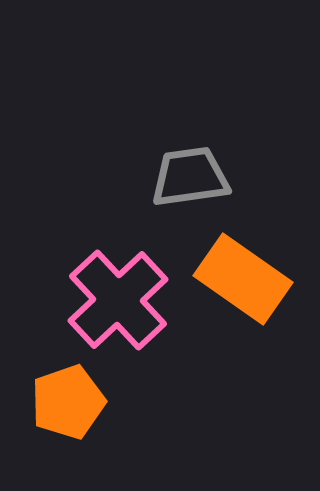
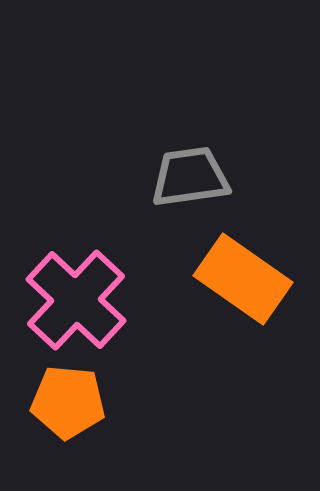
pink cross: moved 42 px left; rotated 4 degrees counterclockwise
orange pentagon: rotated 24 degrees clockwise
